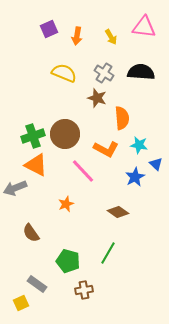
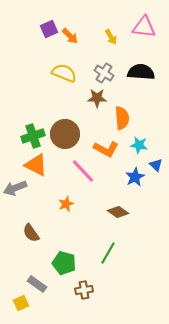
orange arrow: moved 7 px left; rotated 54 degrees counterclockwise
brown star: rotated 18 degrees counterclockwise
blue triangle: moved 1 px down
green pentagon: moved 4 px left, 2 px down
